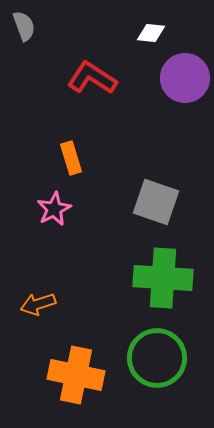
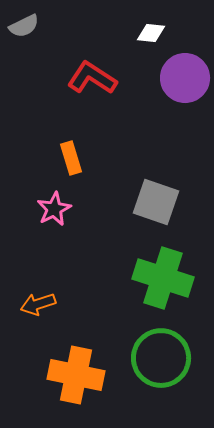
gray semicircle: rotated 84 degrees clockwise
green cross: rotated 14 degrees clockwise
green circle: moved 4 px right
